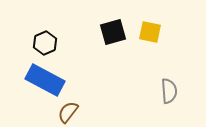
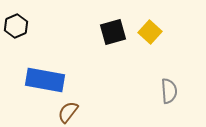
yellow square: rotated 30 degrees clockwise
black hexagon: moved 29 px left, 17 px up
blue rectangle: rotated 18 degrees counterclockwise
